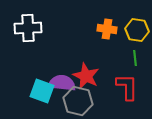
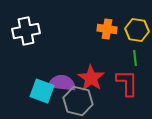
white cross: moved 2 px left, 3 px down; rotated 8 degrees counterclockwise
red star: moved 5 px right, 2 px down; rotated 8 degrees clockwise
red L-shape: moved 4 px up
